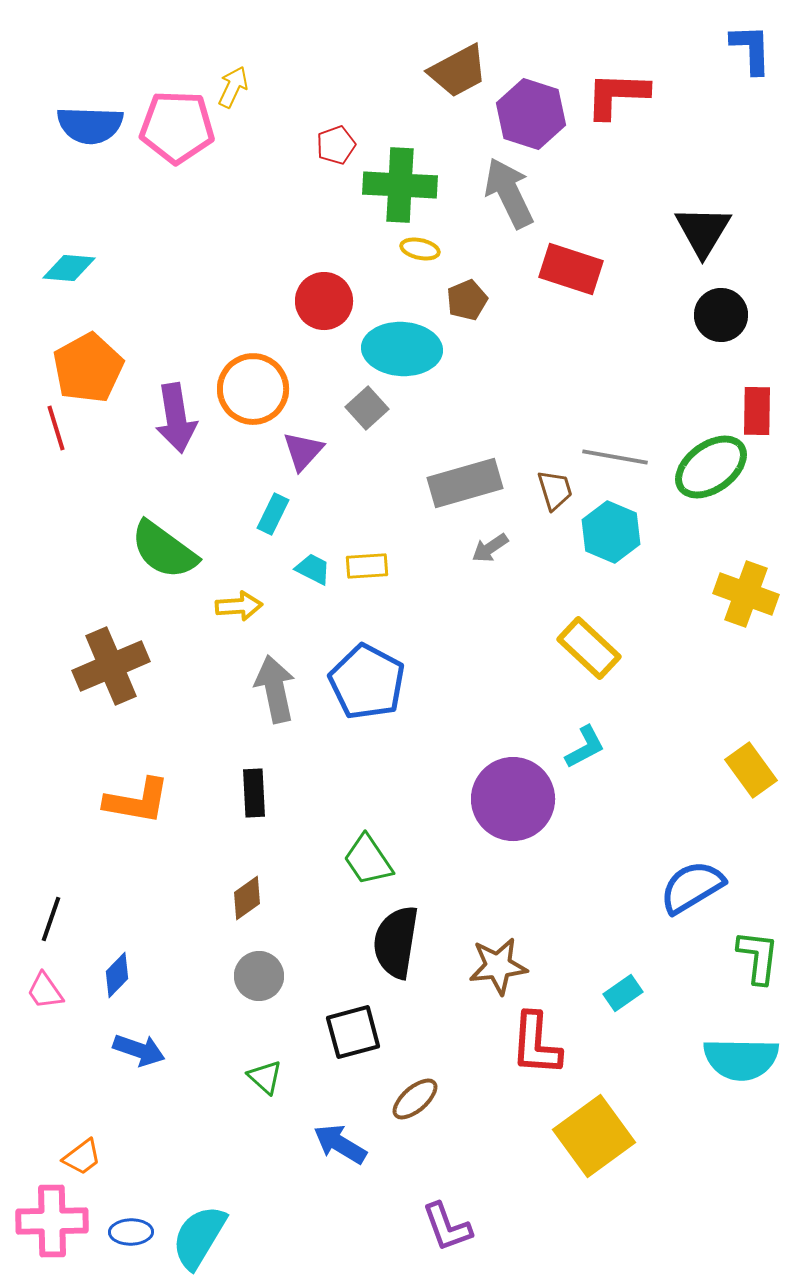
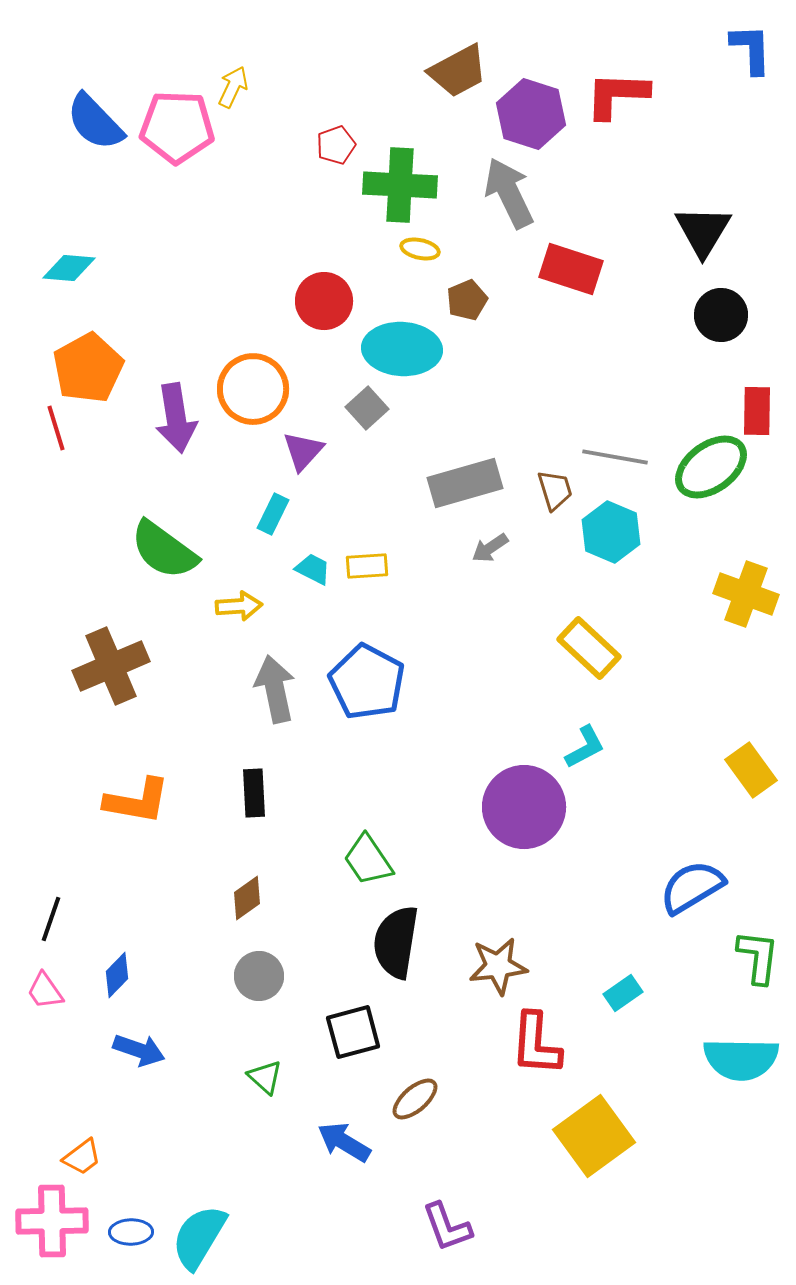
blue semicircle at (90, 125): moved 5 px right, 3 px up; rotated 44 degrees clockwise
purple circle at (513, 799): moved 11 px right, 8 px down
blue arrow at (340, 1144): moved 4 px right, 2 px up
